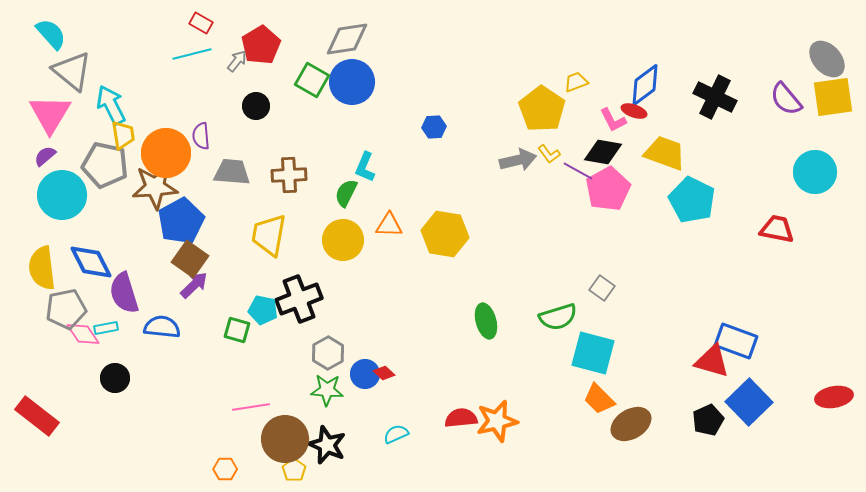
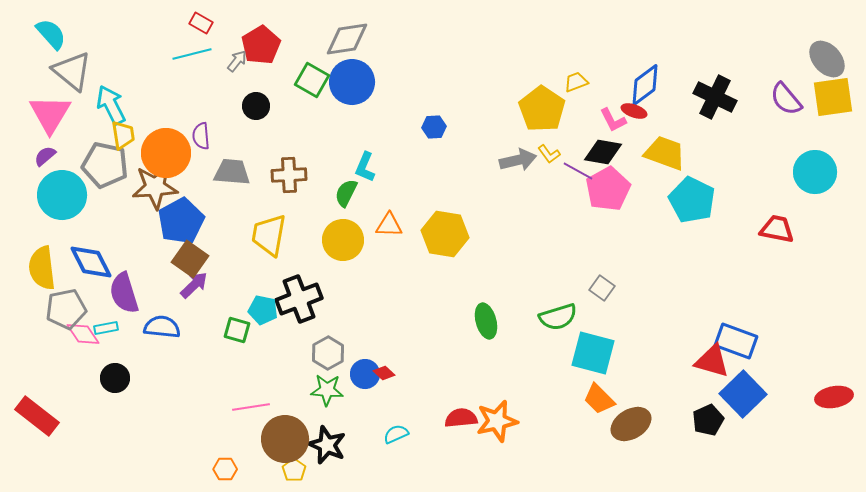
blue square at (749, 402): moved 6 px left, 8 px up
